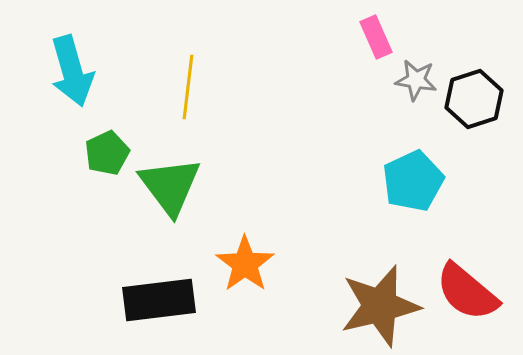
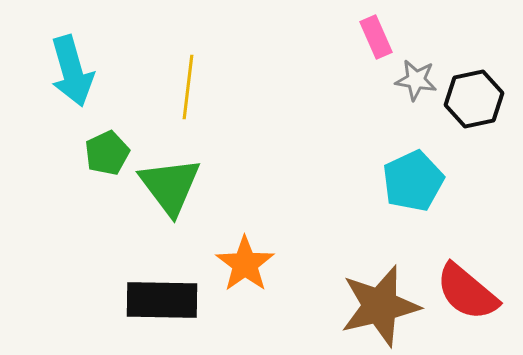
black hexagon: rotated 6 degrees clockwise
black rectangle: moved 3 px right; rotated 8 degrees clockwise
